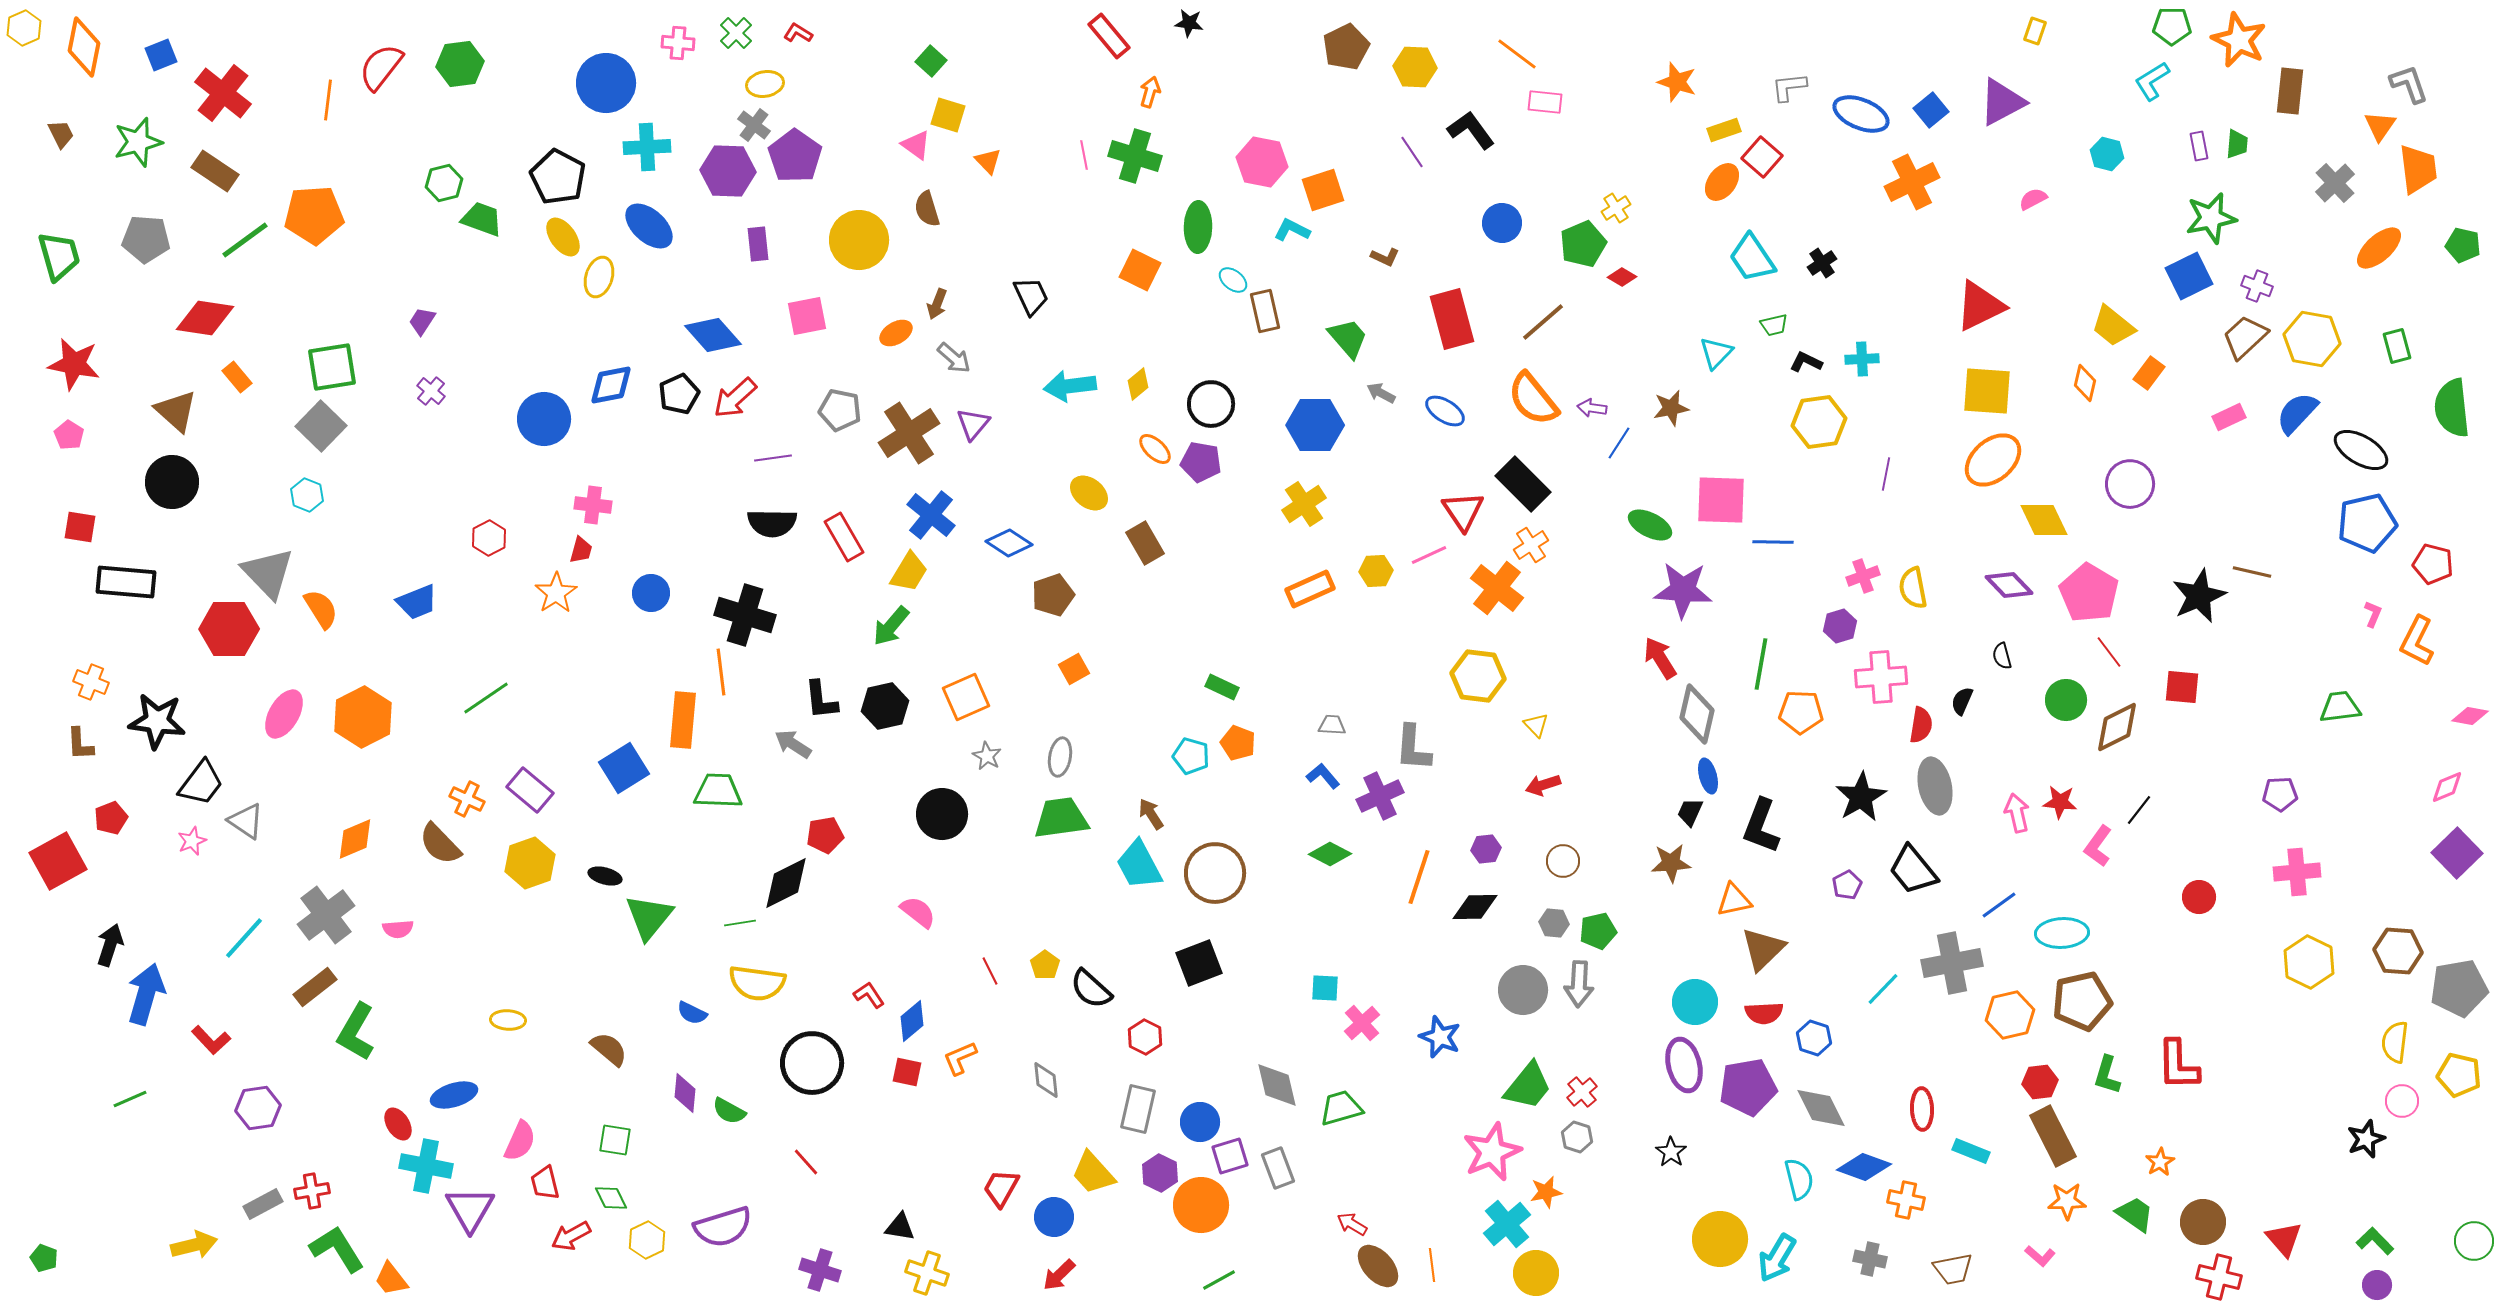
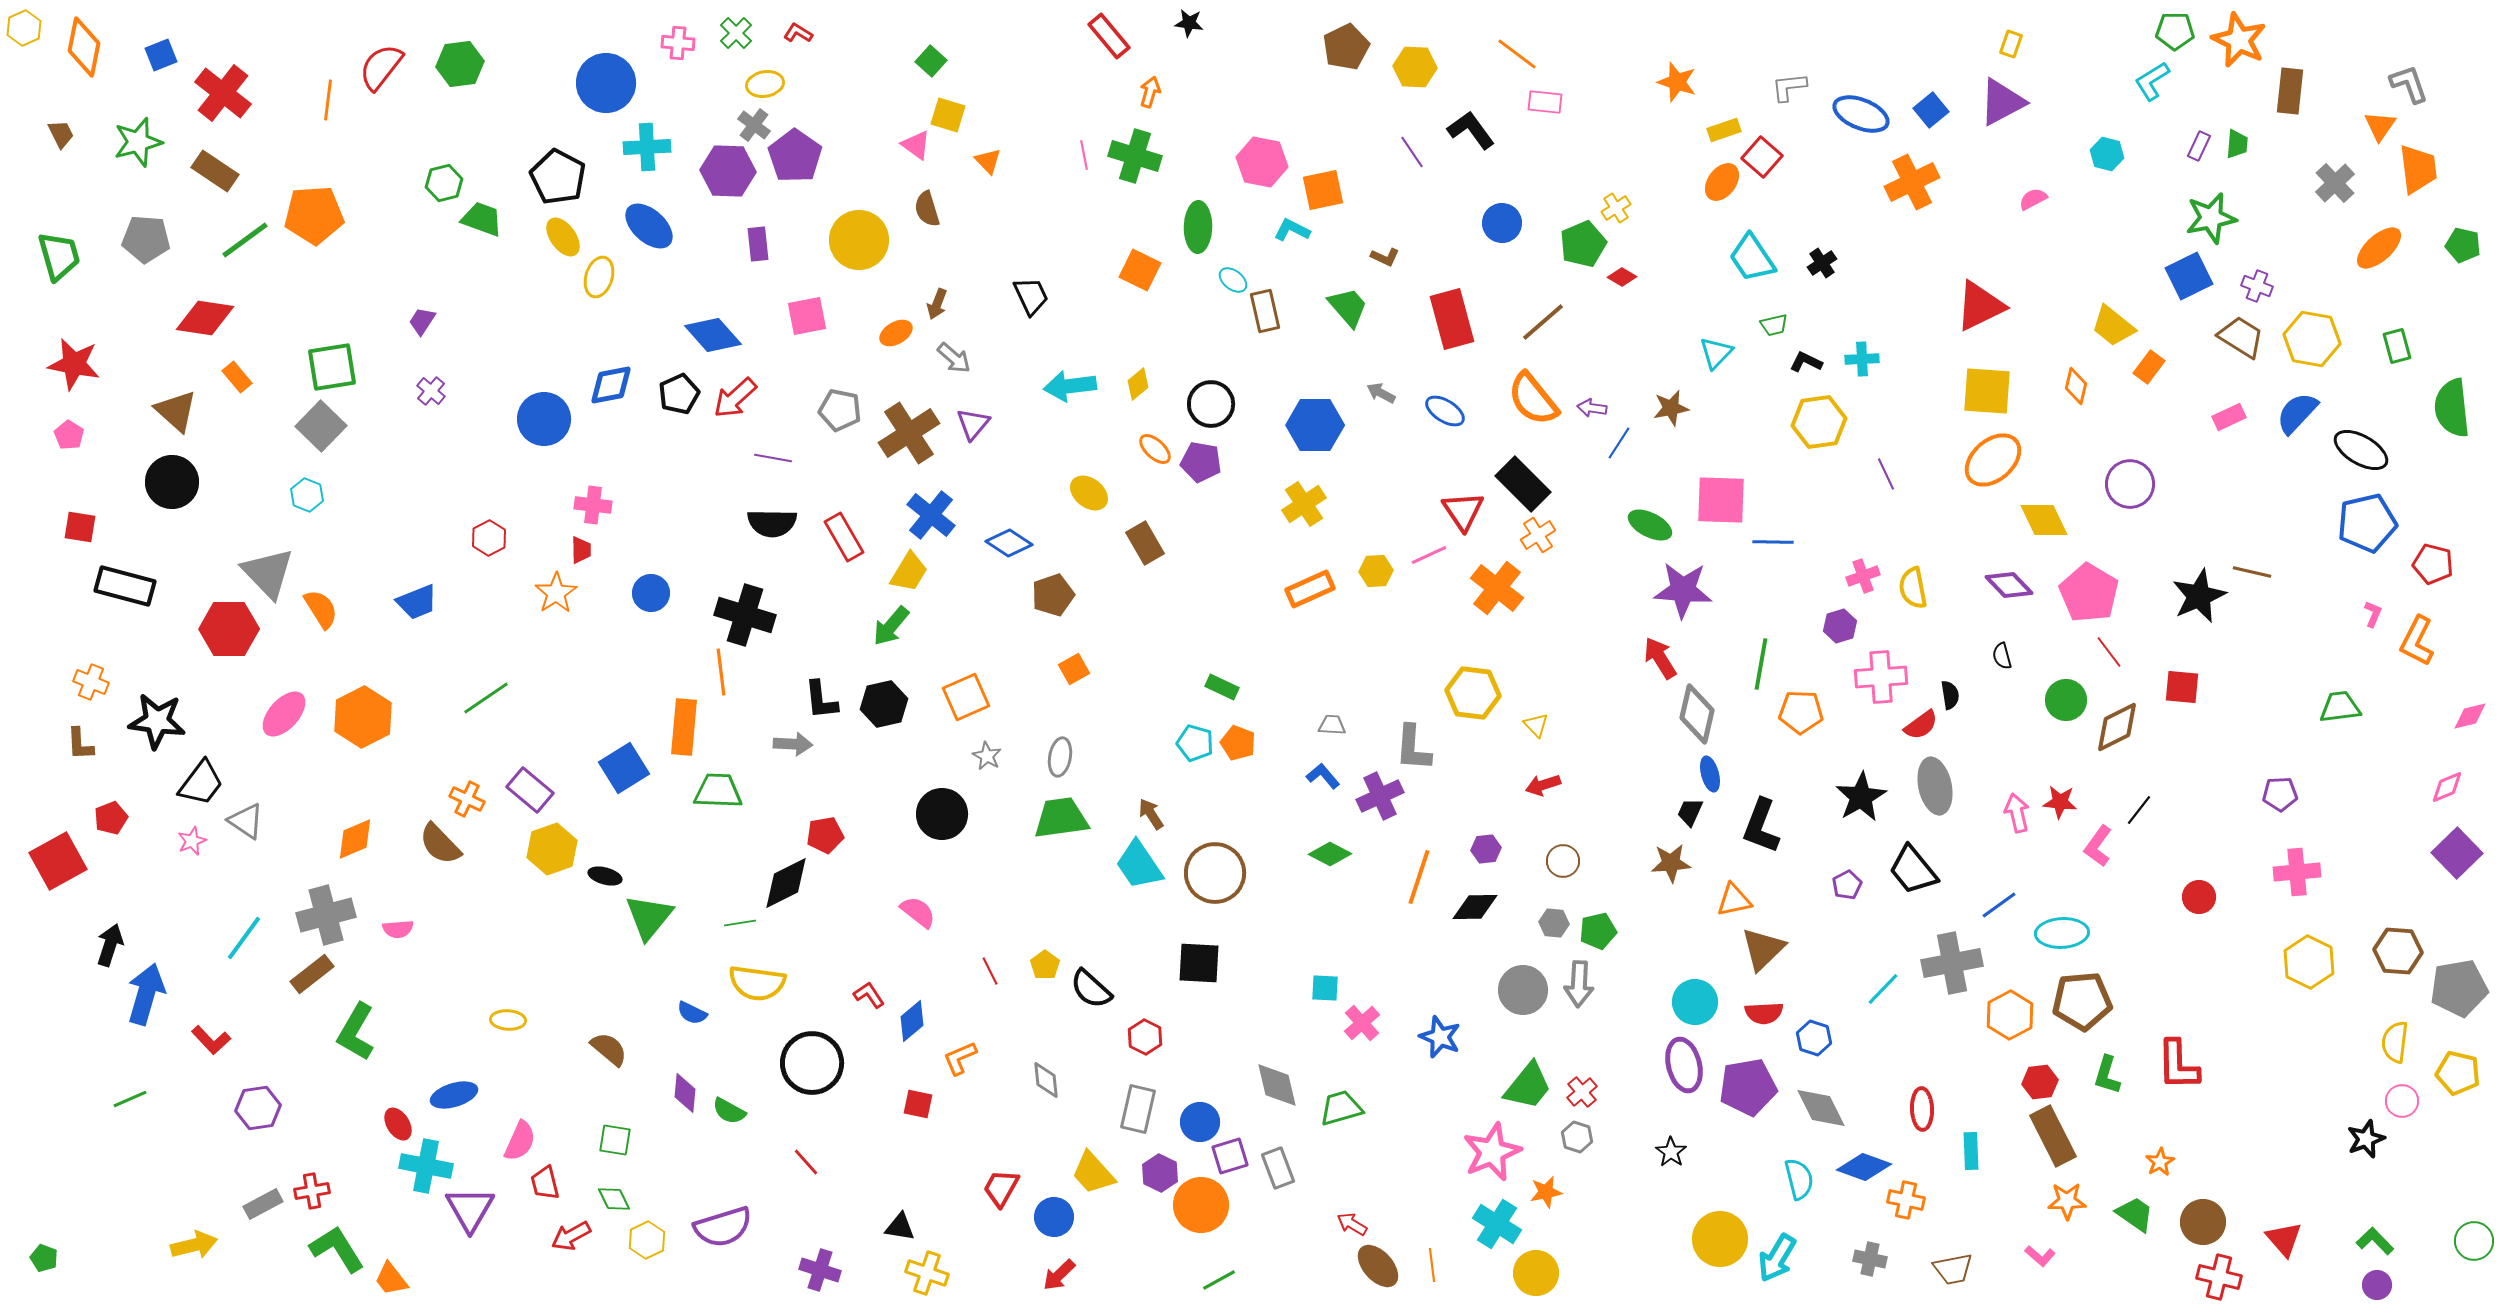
green pentagon at (2172, 26): moved 3 px right, 5 px down
yellow rectangle at (2035, 31): moved 24 px left, 13 px down
purple rectangle at (2199, 146): rotated 36 degrees clockwise
orange square at (1323, 190): rotated 6 degrees clockwise
brown trapezoid at (2245, 337): moved 4 px left; rotated 75 degrees clockwise
green trapezoid at (1348, 338): moved 31 px up
orange rectangle at (2149, 373): moved 6 px up
orange diamond at (2085, 383): moved 9 px left, 3 px down
purple line at (773, 458): rotated 18 degrees clockwise
purple line at (1886, 474): rotated 36 degrees counterclockwise
orange cross at (1531, 545): moved 7 px right, 10 px up
red trapezoid at (581, 550): rotated 16 degrees counterclockwise
black rectangle at (126, 582): moved 1 px left, 4 px down; rotated 10 degrees clockwise
yellow hexagon at (1478, 676): moved 5 px left, 17 px down
black semicircle at (1962, 701): moved 12 px left, 6 px up; rotated 148 degrees clockwise
black hexagon at (885, 706): moved 1 px left, 2 px up
pink ellipse at (284, 714): rotated 12 degrees clockwise
pink diamond at (2470, 716): rotated 24 degrees counterclockwise
orange rectangle at (683, 720): moved 1 px right, 7 px down
red semicircle at (1921, 725): rotated 45 degrees clockwise
gray arrow at (793, 744): rotated 150 degrees clockwise
cyan pentagon at (1191, 756): moved 4 px right, 13 px up
blue ellipse at (1708, 776): moved 2 px right, 2 px up
yellow hexagon at (530, 863): moved 22 px right, 14 px up
cyan trapezoid at (1139, 865): rotated 6 degrees counterclockwise
gray cross at (326, 915): rotated 22 degrees clockwise
cyan line at (244, 938): rotated 6 degrees counterclockwise
black square at (1199, 963): rotated 24 degrees clockwise
brown rectangle at (315, 987): moved 3 px left, 13 px up
brown pentagon at (2082, 1001): rotated 8 degrees clockwise
orange hexagon at (2010, 1015): rotated 15 degrees counterclockwise
red square at (907, 1072): moved 11 px right, 32 px down
yellow pentagon at (2459, 1075): moved 1 px left, 2 px up
cyan rectangle at (1971, 1151): rotated 66 degrees clockwise
green diamond at (611, 1198): moved 3 px right, 1 px down
cyan cross at (1507, 1224): moved 10 px left; rotated 18 degrees counterclockwise
